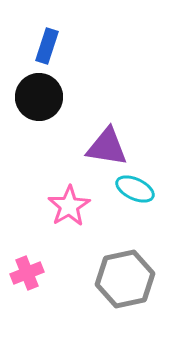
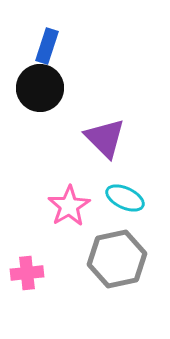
black circle: moved 1 px right, 9 px up
purple triangle: moved 2 px left, 9 px up; rotated 36 degrees clockwise
cyan ellipse: moved 10 px left, 9 px down
pink cross: rotated 16 degrees clockwise
gray hexagon: moved 8 px left, 20 px up
